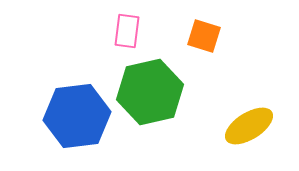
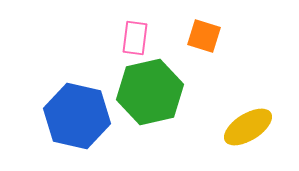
pink rectangle: moved 8 px right, 7 px down
blue hexagon: rotated 20 degrees clockwise
yellow ellipse: moved 1 px left, 1 px down
